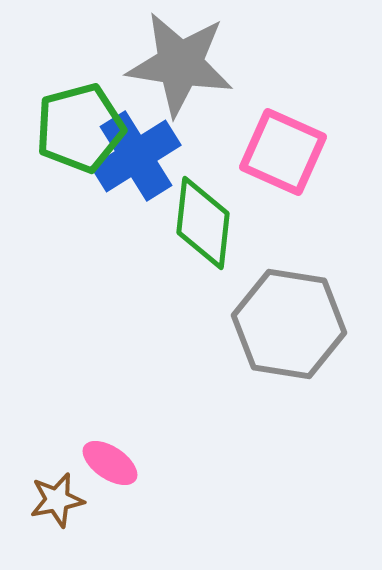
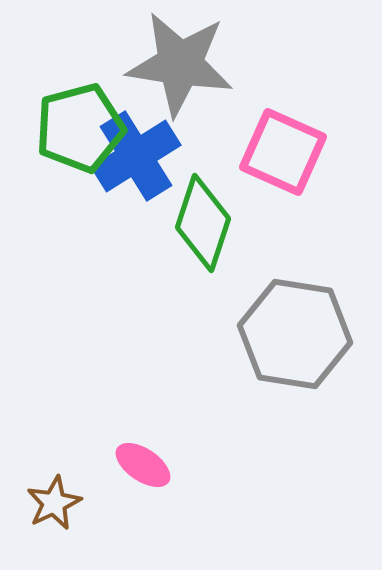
green diamond: rotated 12 degrees clockwise
gray hexagon: moved 6 px right, 10 px down
pink ellipse: moved 33 px right, 2 px down
brown star: moved 3 px left, 3 px down; rotated 14 degrees counterclockwise
